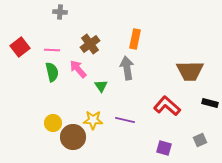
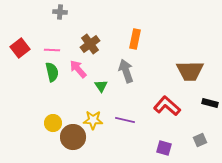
red square: moved 1 px down
gray arrow: moved 1 px left, 3 px down; rotated 10 degrees counterclockwise
